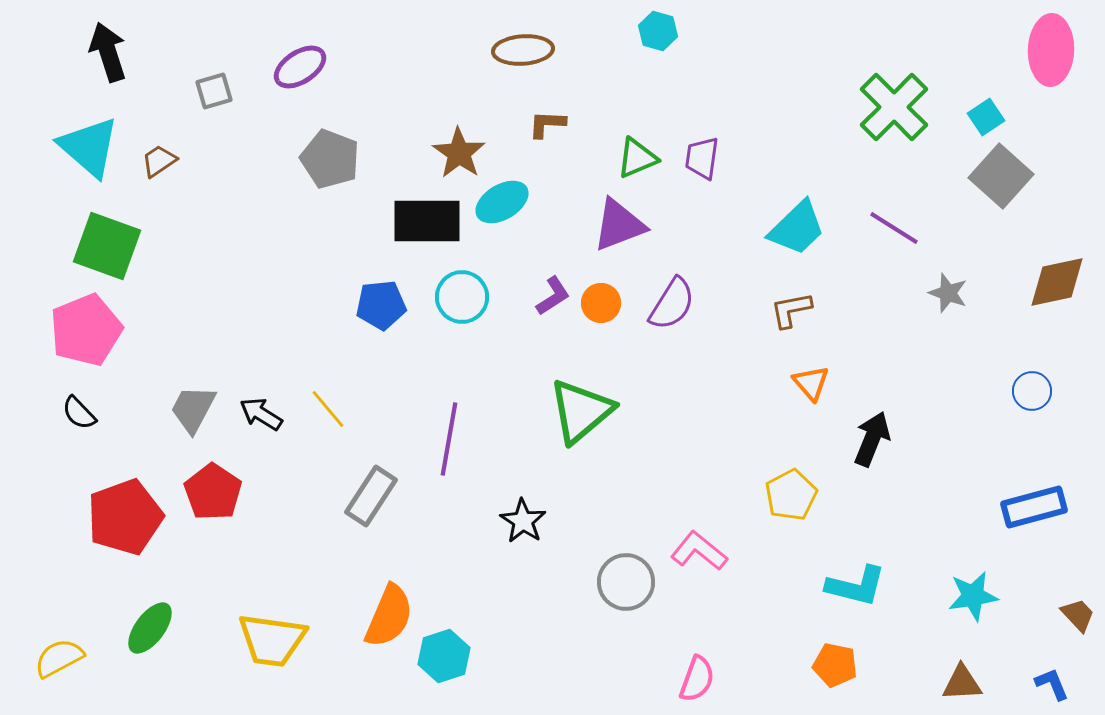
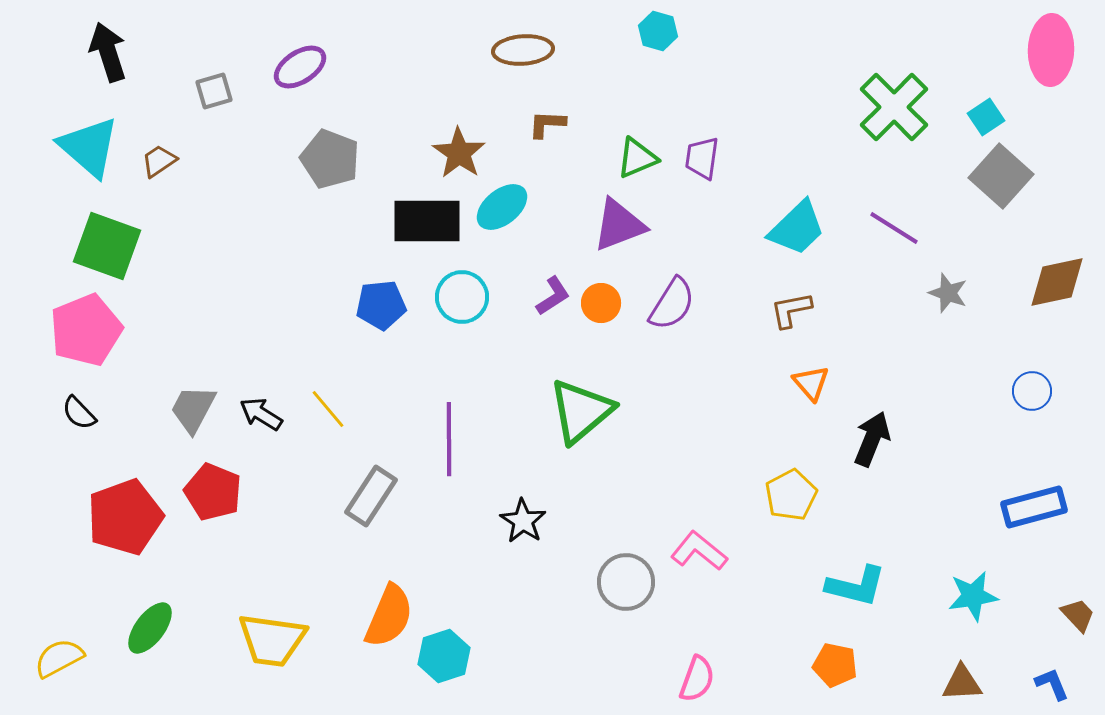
cyan ellipse at (502, 202): moved 5 px down; rotated 8 degrees counterclockwise
purple line at (449, 439): rotated 10 degrees counterclockwise
red pentagon at (213, 492): rotated 12 degrees counterclockwise
